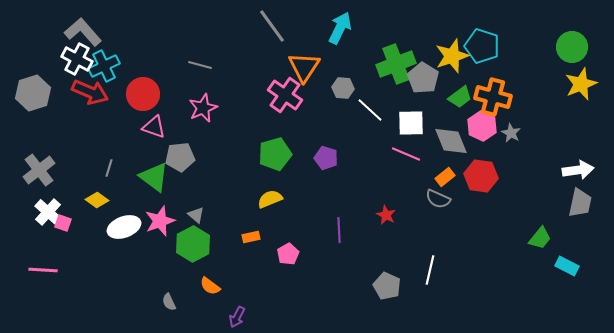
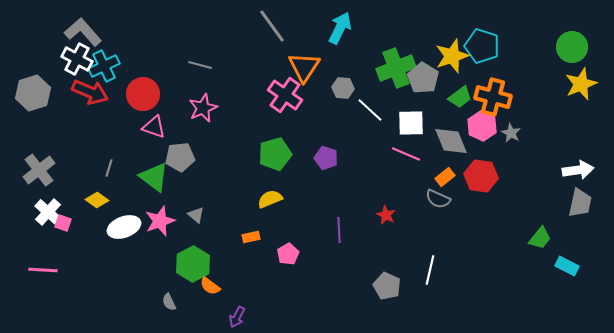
green cross at (396, 64): moved 4 px down
green hexagon at (193, 244): moved 20 px down
